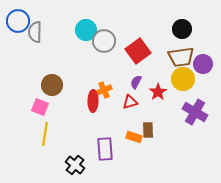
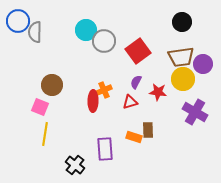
black circle: moved 7 px up
red star: rotated 30 degrees counterclockwise
